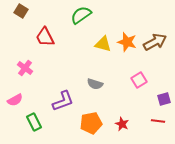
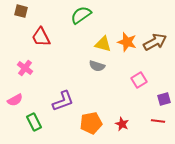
brown square: rotated 16 degrees counterclockwise
red trapezoid: moved 4 px left
gray semicircle: moved 2 px right, 18 px up
